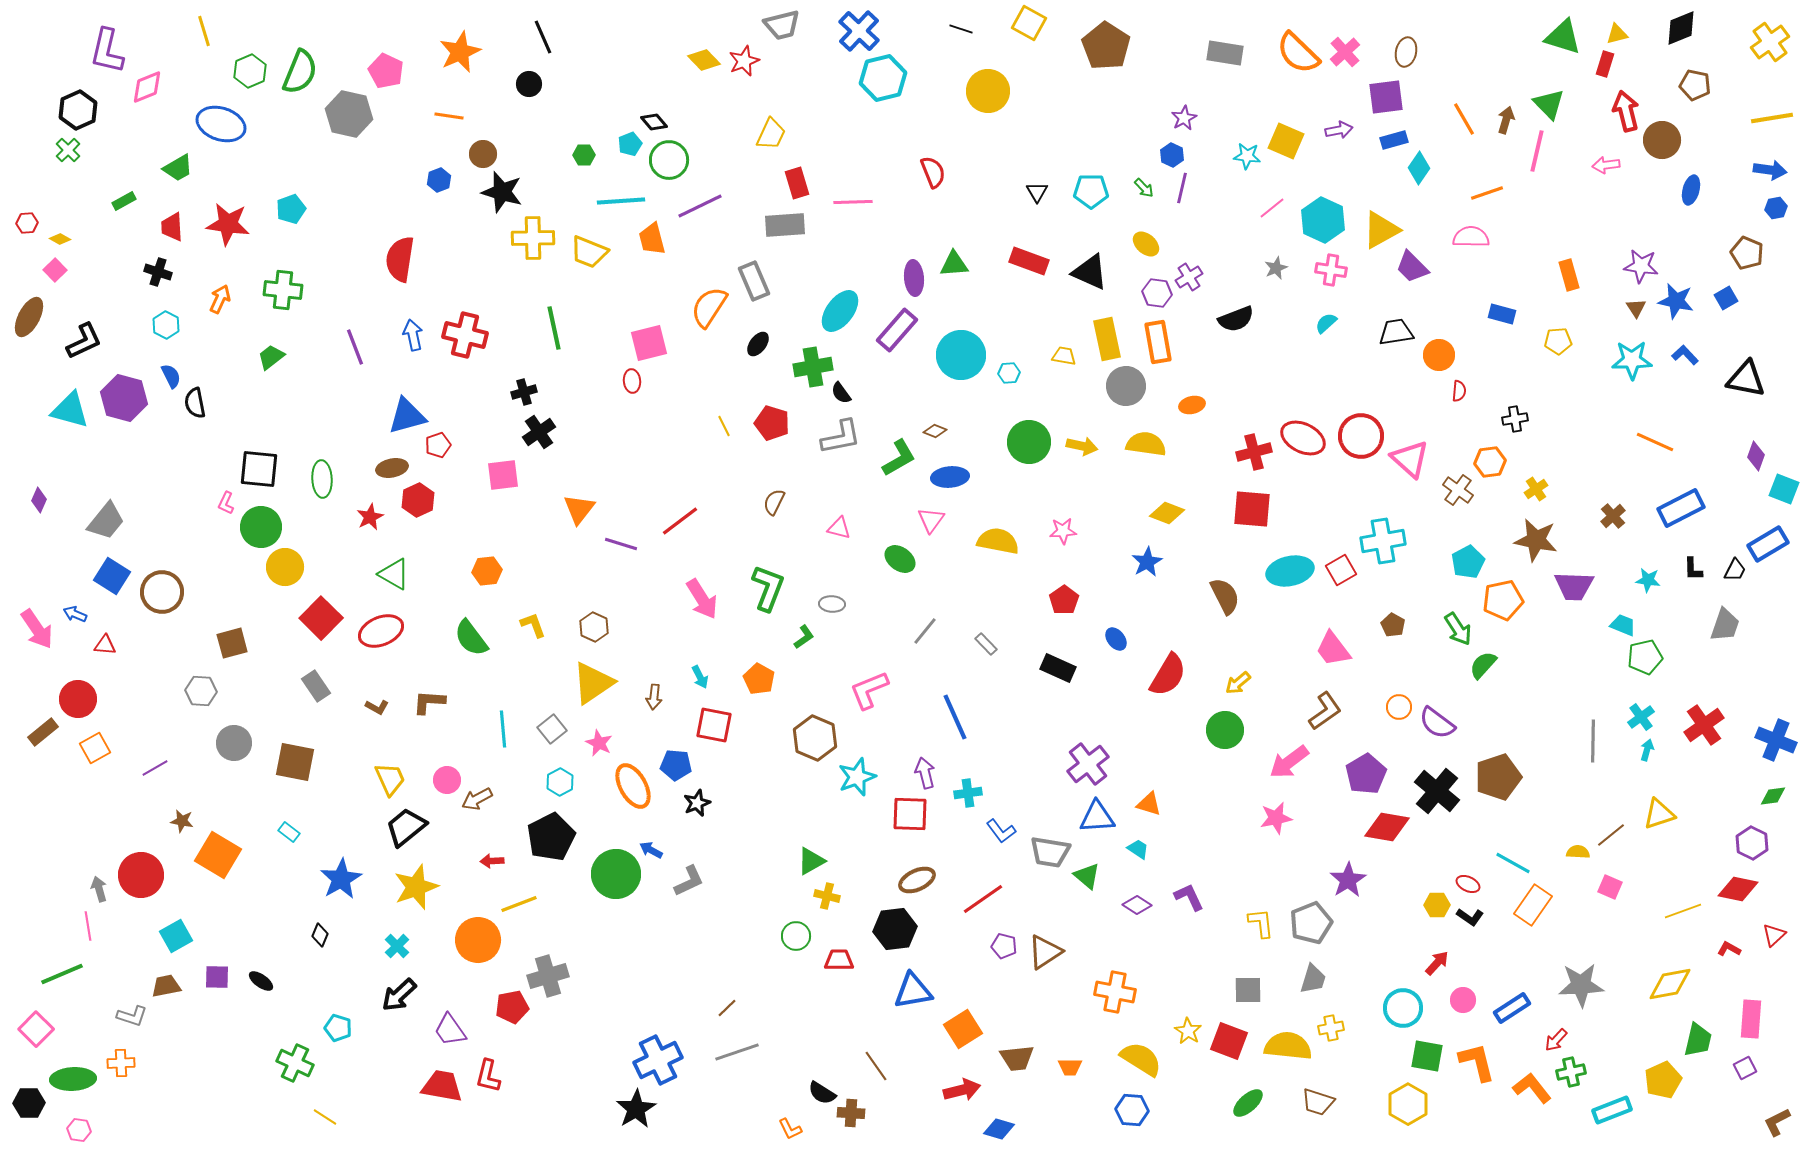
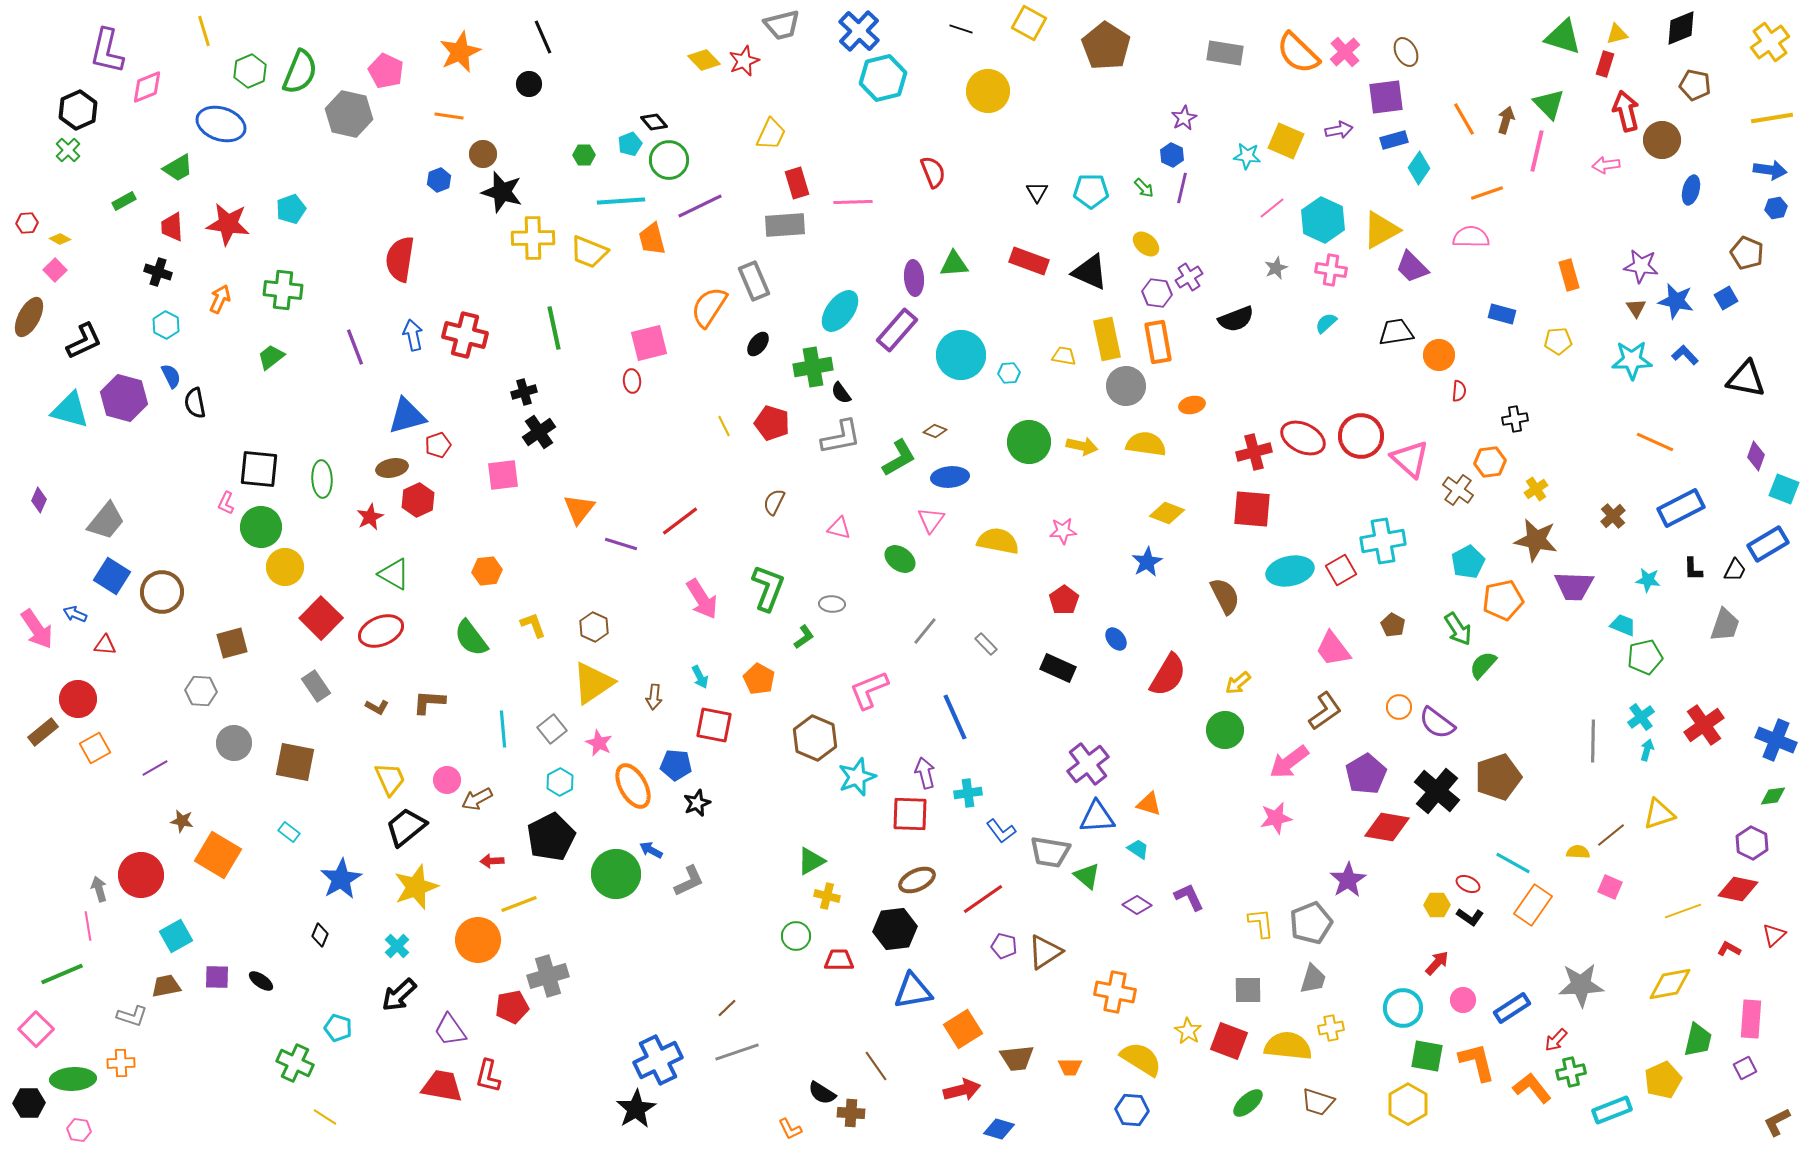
brown ellipse at (1406, 52): rotated 40 degrees counterclockwise
